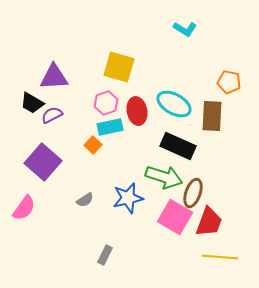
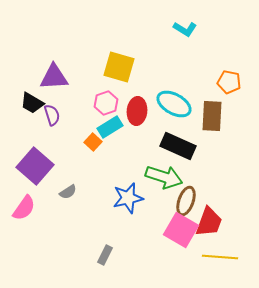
red ellipse: rotated 16 degrees clockwise
purple semicircle: rotated 100 degrees clockwise
cyan rectangle: rotated 20 degrees counterclockwise
orange square: moved 3 px up
purple square: moved 8 px left, 4 px down
brown ellipse: moved 7 px left, 8 px down
gray semicircle: moved 17 px left, 8 px up
pink square: moved 6 px right, 13 px down
